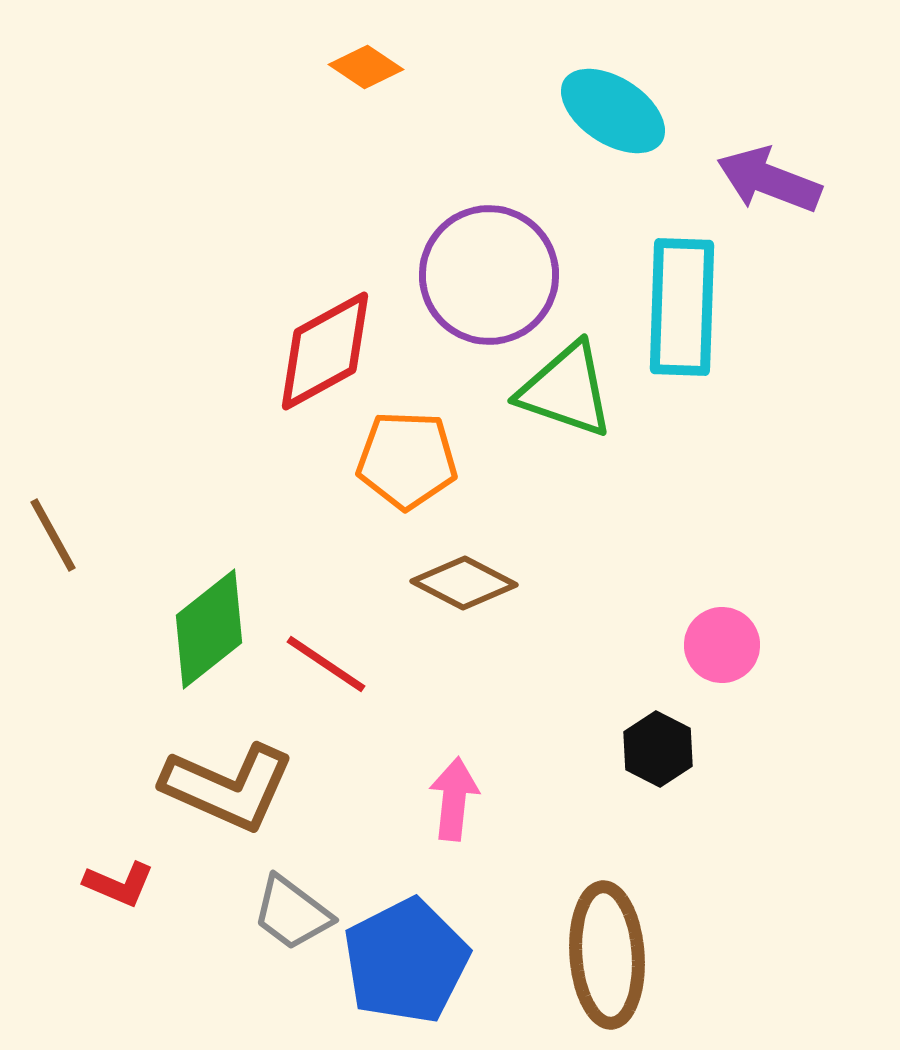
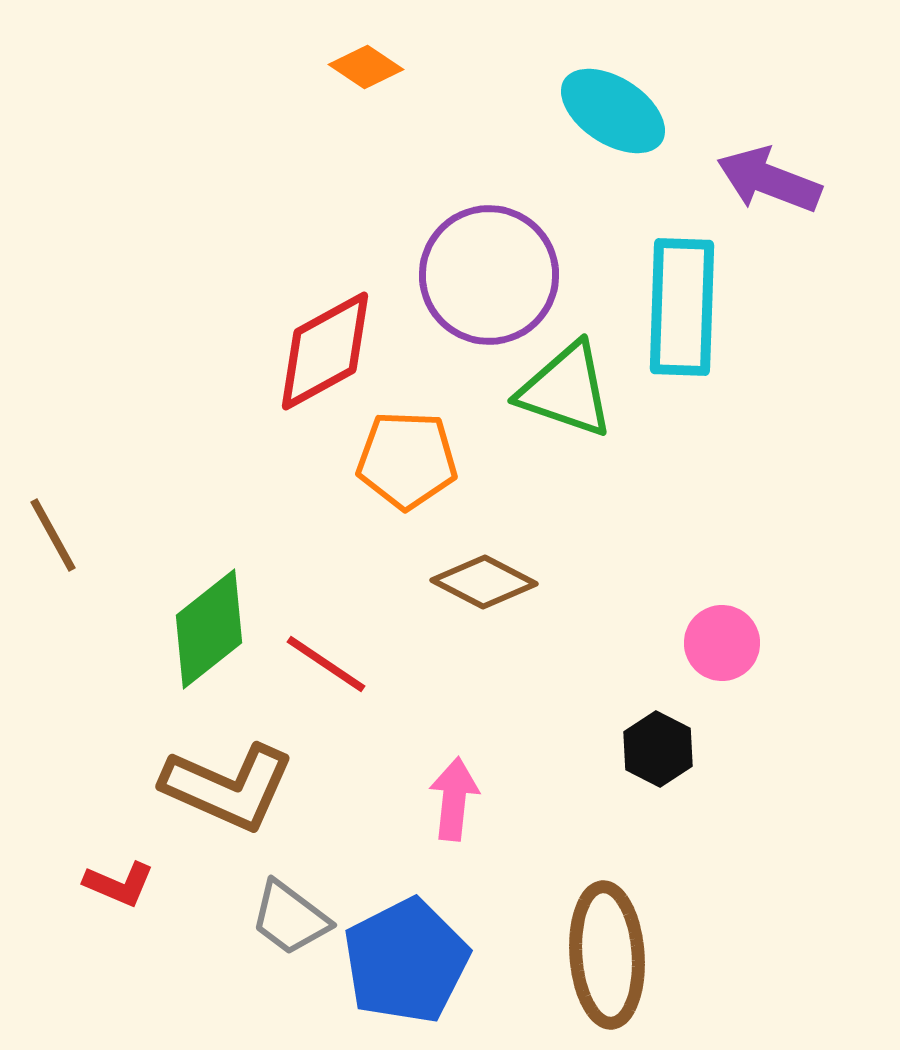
brown diamond: moved 20 px right, 1 px up
pink circle: moved 2 px up
gray trapezoid: moved 2 px left, 5 px down
